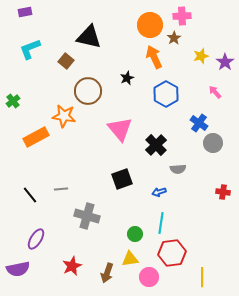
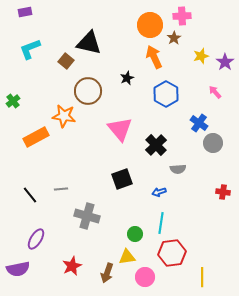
black triangle: moved 6 px down
yellow triangle: moved 3 px left, 2 px up
pink circle: moved 4 px left
